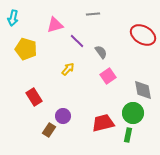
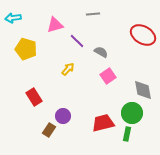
cyan arrow: rotated 70 degrees clockwise
gray semicircle: rotated 24 degrees counterclockwise
green circle: moved 1 px left
green rectangle: moved 1 px left, 1 px up
